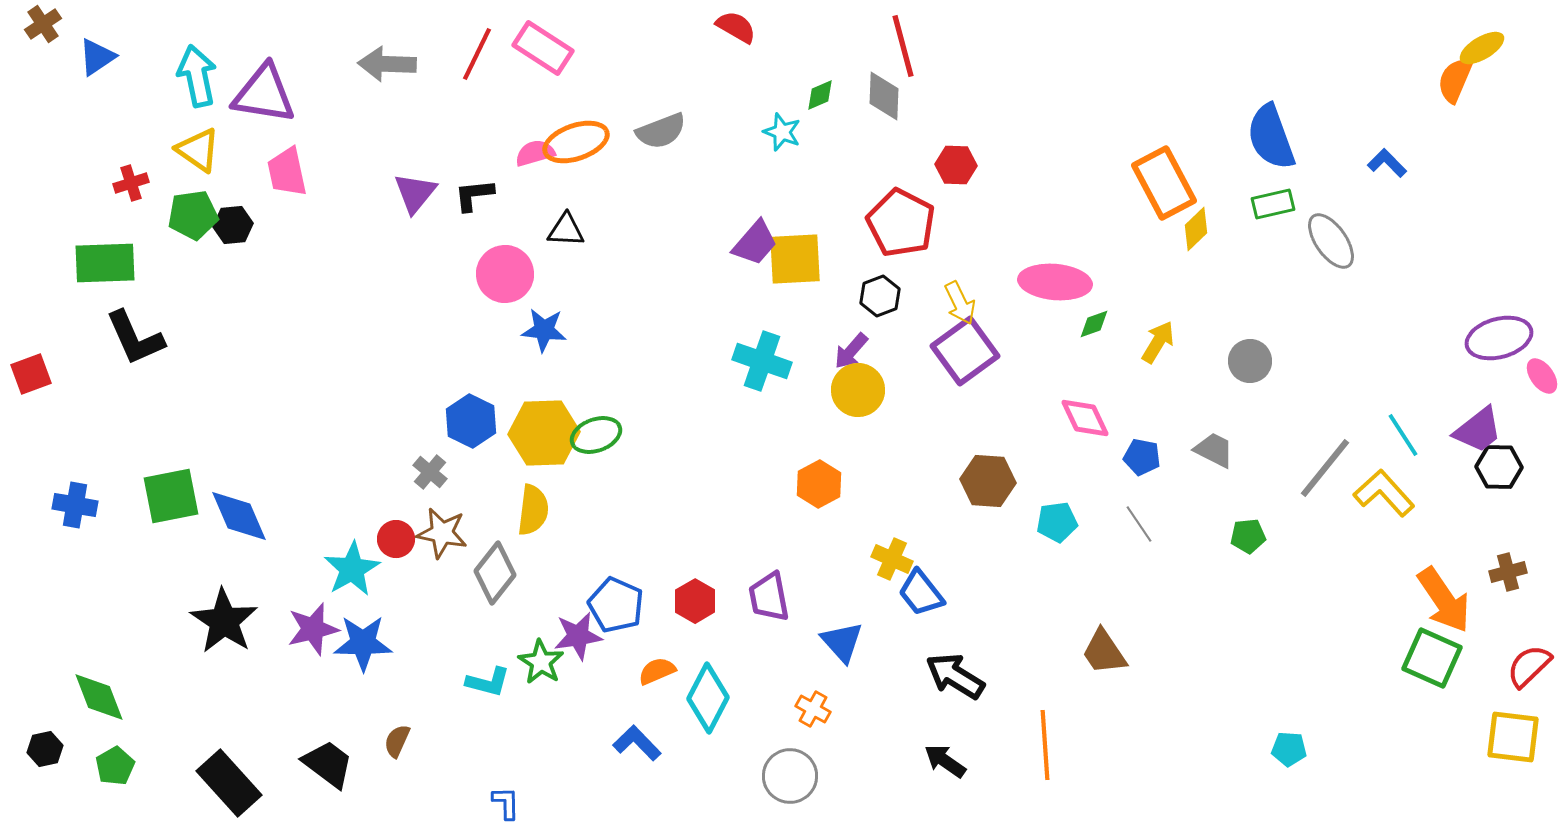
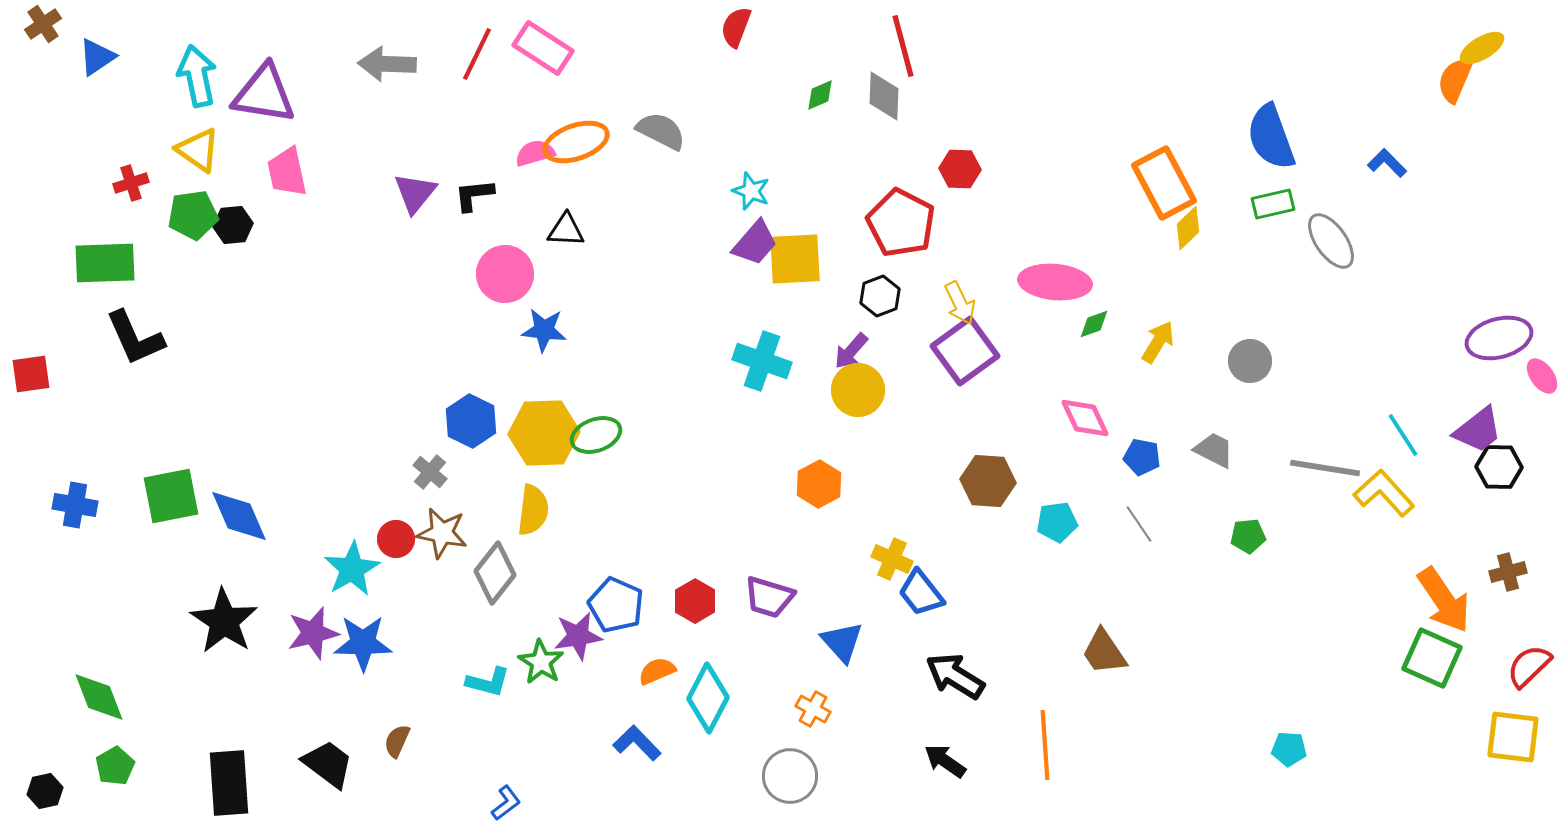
red semicircle at (736, 27): rotated 99 degrees counterclockwise
gray semicircle at (661, 131): rotated 132 degrees counterclockwise
cyan star at (782, 132): moved 31 px left, 59 px down
red hexagon at (956, 165): moved 4 px right, 4 px down
yellow diamond at (1196, 229): moved 8 px left, 1 px up
red square at (31, 374): rotated 12 degrees clockwise
gray line at (1325, 468): rotated 60 degrees clockwise
purple trapezoid at (769, 597): rotated 62 degrees counterclockwise
purple star at (313, 629): moved 4 px down
black hexagon at (45, 749): moved 42 px down
black rectangle at (229, 783): rotated 38 degrees clockwise
blue L-shape at (506, 803): rotated 54 degrees clockwise
